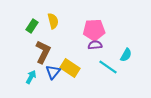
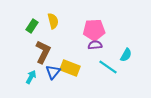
yellow rectangle: rotated 12 degrees counterclockwise
